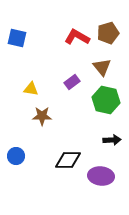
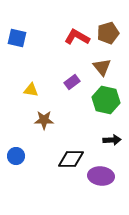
yellow triangle: moved 1 px down
brown star: moved 2 px right, 4 px down
black diamond: moved 3 px right, 1 px up
